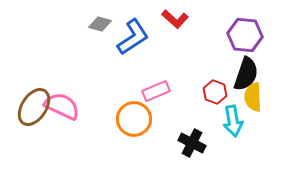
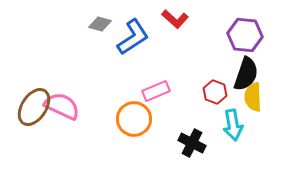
cyan arrow: moved 4 px down
